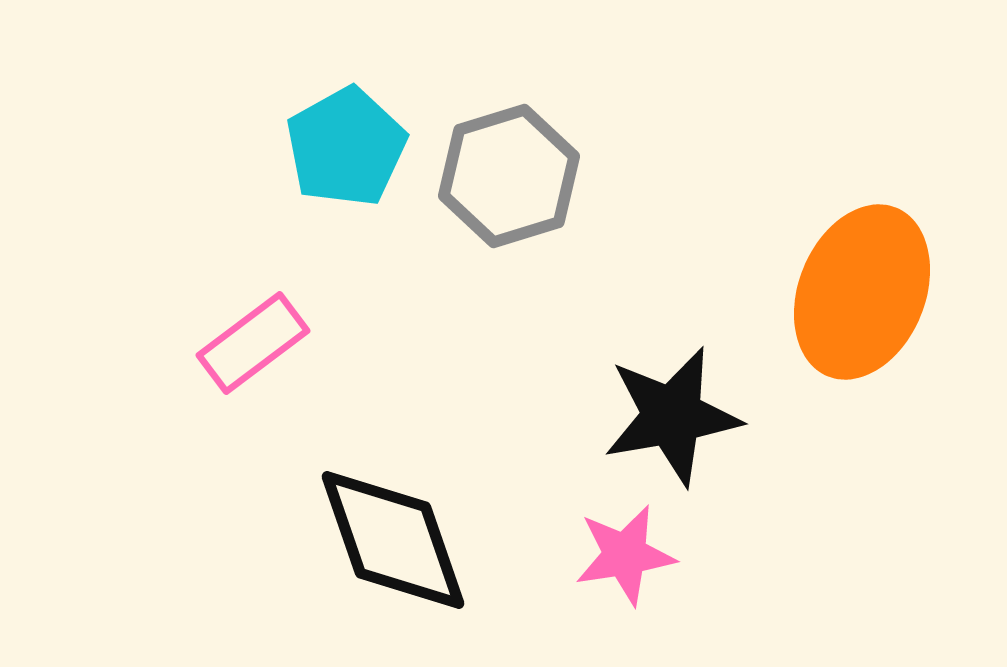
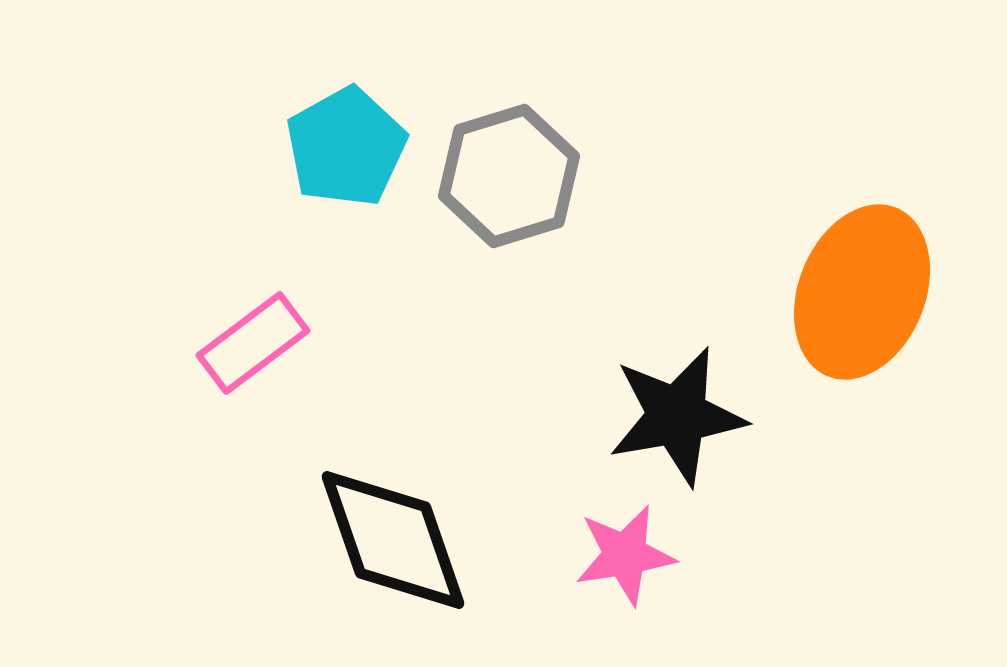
black star: moved 5 px right
